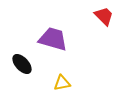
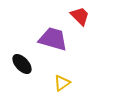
red trapezoid: moved 24 px left
yellow triangle: rotated 24 degrees counterclockwise
